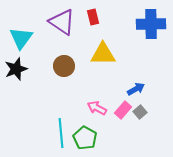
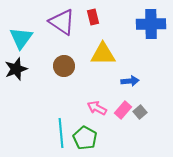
blue arrow: moved 6 px left, 8 px up; rotated 24 degrees clockwise
